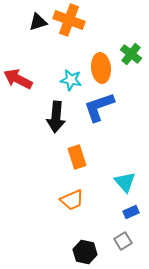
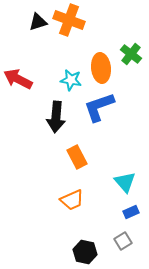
orange rectangle: rotated 10 degrees counterclockwise
